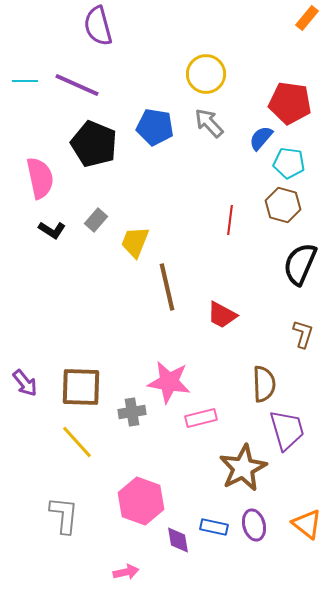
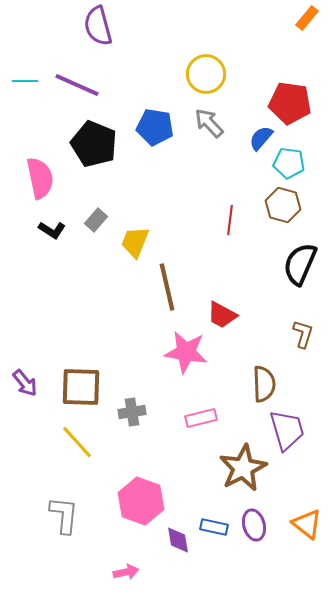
pink star: moved 17 px right, 30 px up
